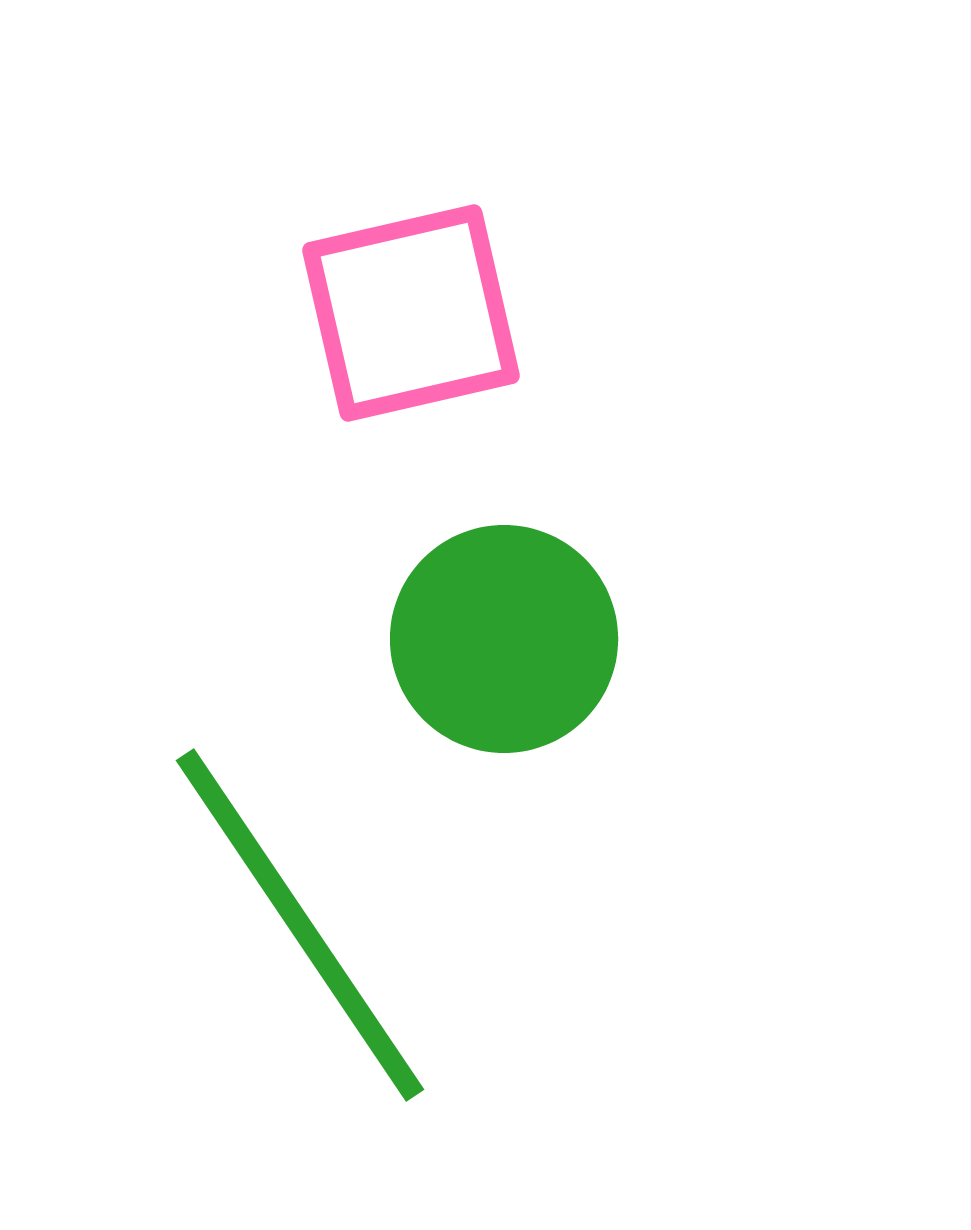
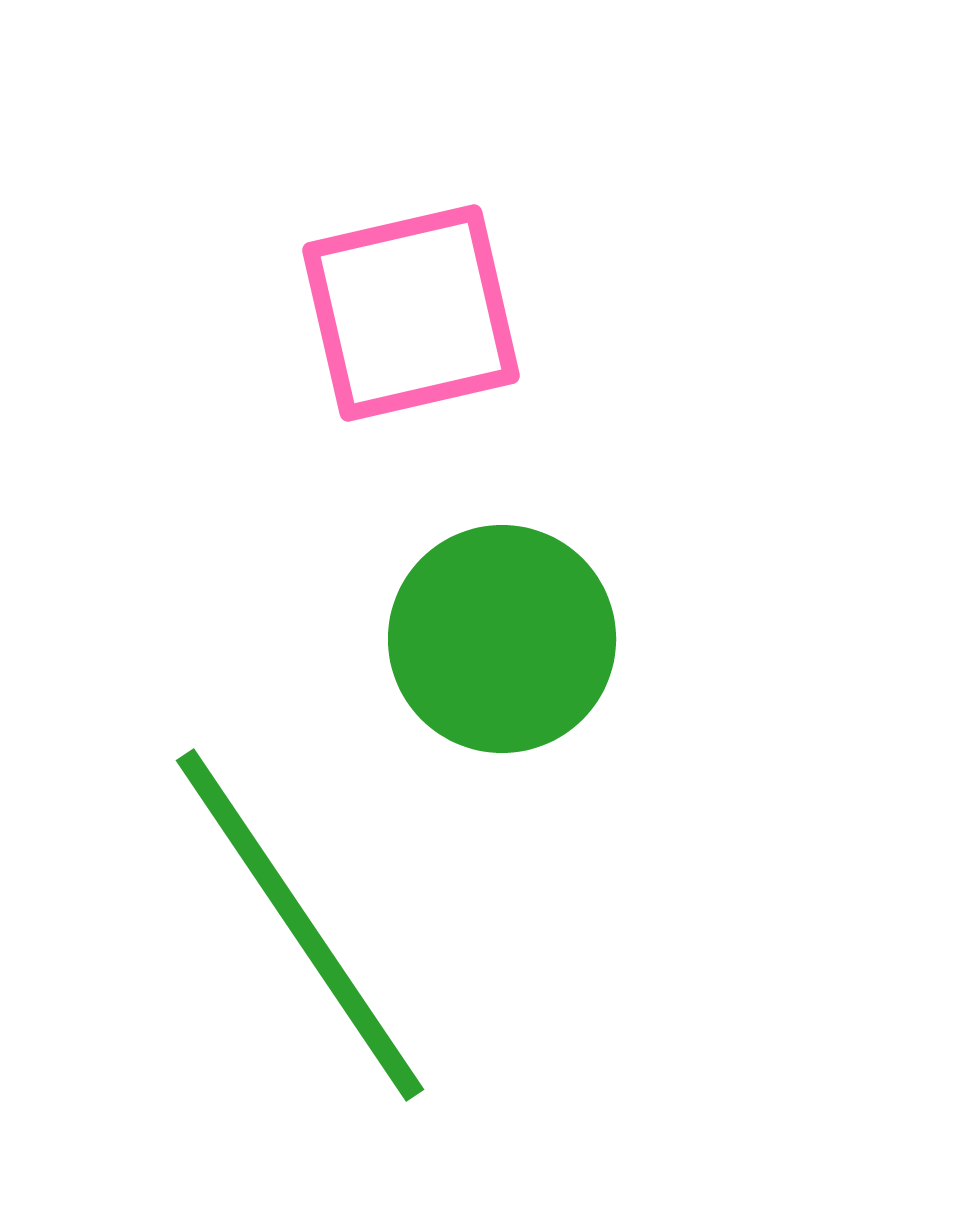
green circle: moved 2 px left
